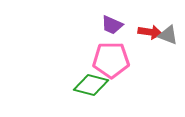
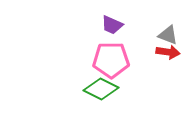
red arrow: moved 18 px right, 20 px down
green diamond: moved 10 px right, 4 px down; rotated 12 degrees clockwise
